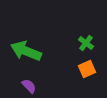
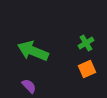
green cross: rotated 21 degrees clockwise
green arrow: moved 7 px right
